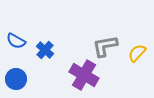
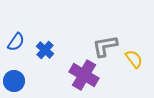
blue semicircle: moved 1 px down; rotated 84 degrees counterclockwise
yellow semicircle: moved 3 px left, 6 px down; rotated 102 degrees clockwise
blue circle: moved 2 px left, 2 px down
